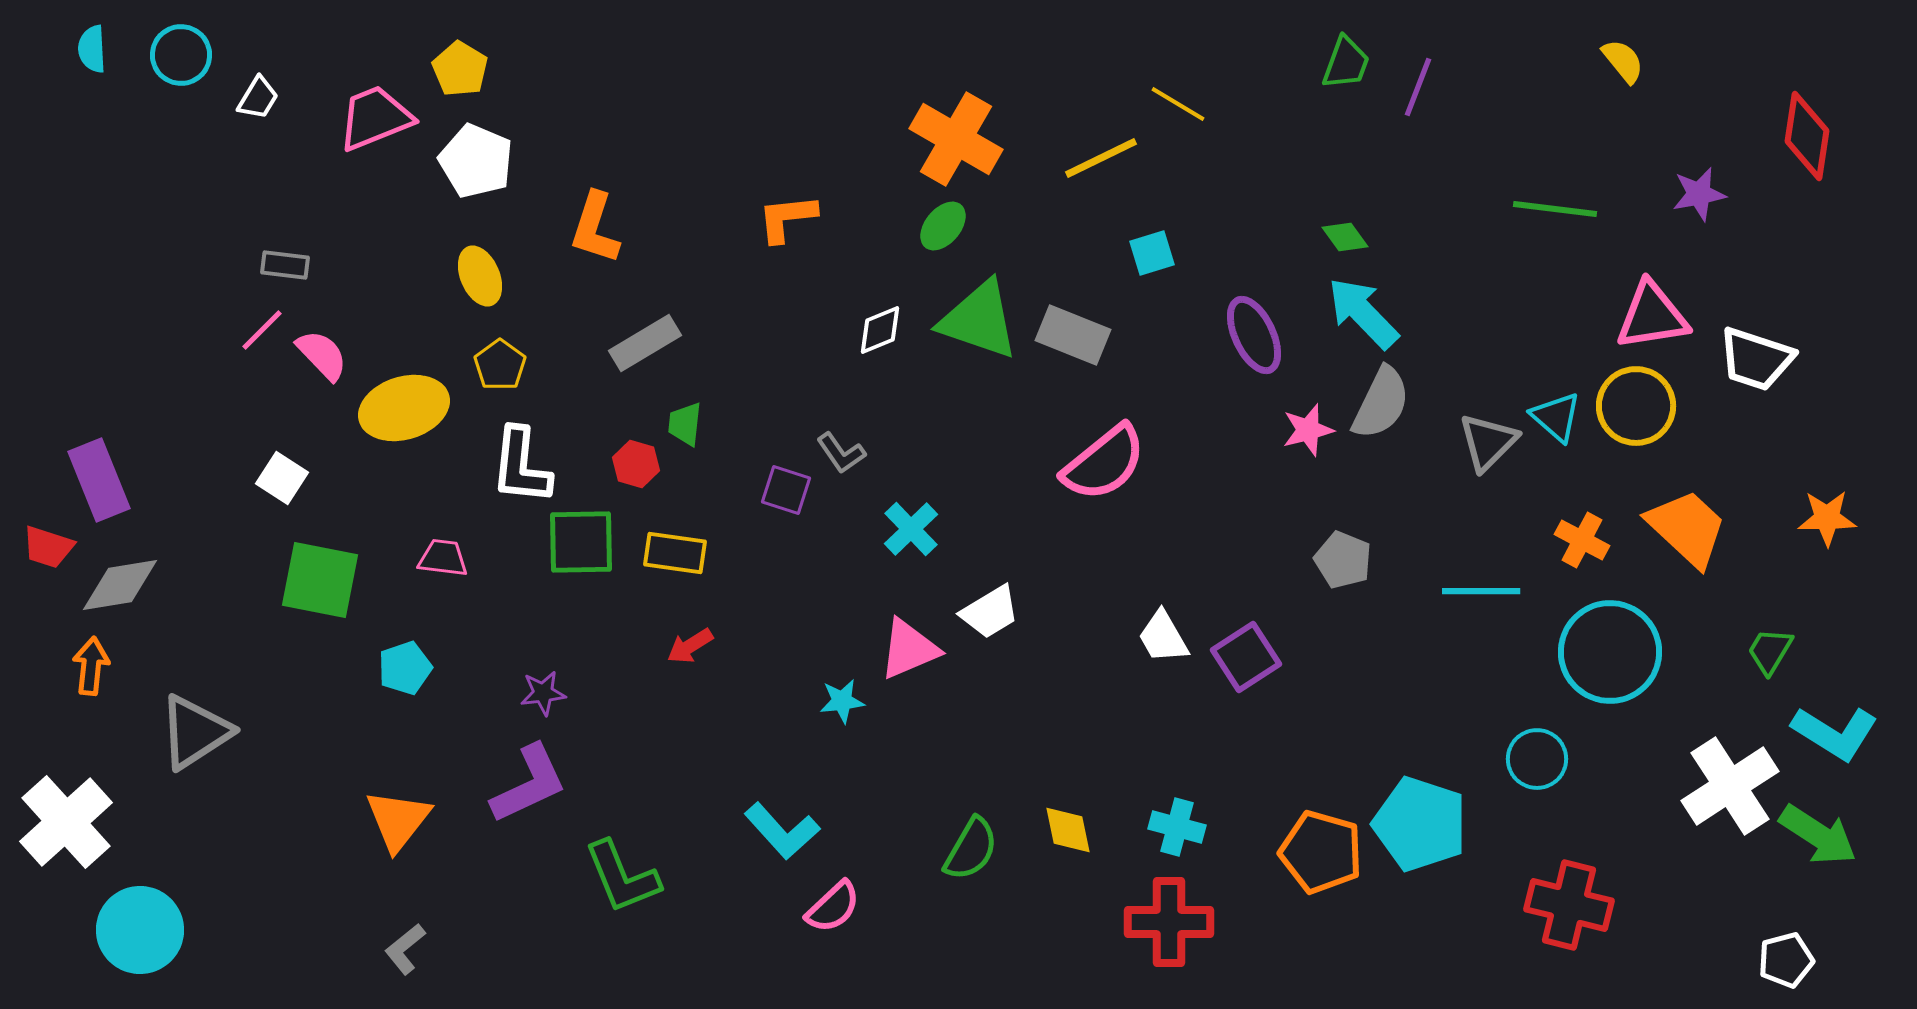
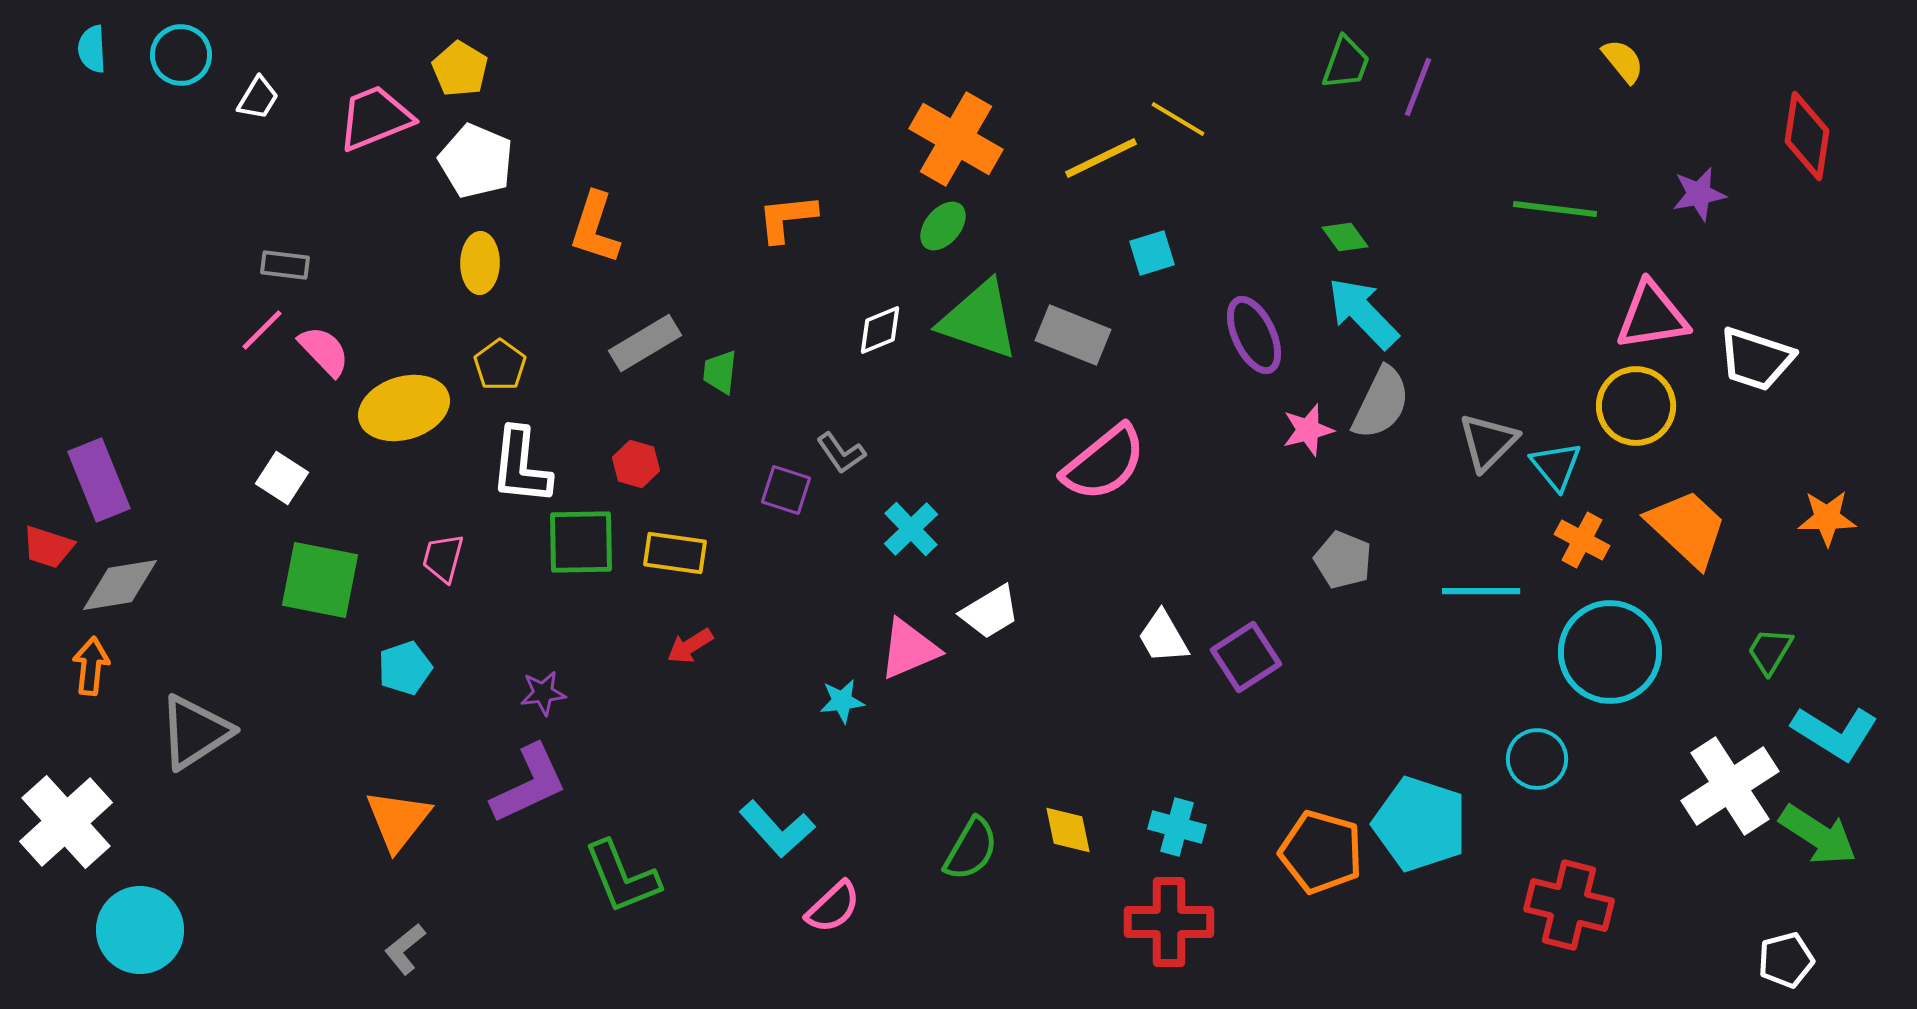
yellow line at (1178, 104): moved 15 px down
yellow ellipse at (480, 276): moved 13 px up; rotated 24 degrees clockwise
pink semicircle at (322, 355): moved 2 px right, 4 px up
cyan triangle at (1556, 417): moved 49 px down; rotated 10 degrees clockwise
green trapezoid at (685, 424): moved 35 px right, 52 px up
pink trapezoid at (443, 558): rotated 82 degrees counterclockwise
cyan L-shape at (782, 831): moved 5 px left, 2 px up
